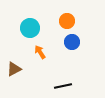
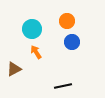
cyan circle: moved 2 px right, 1 px down
orange arrow: moved 4 px left
